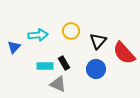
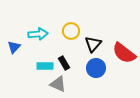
cyan arrow: moved 1 px up
black triangle: moved 5 px left, 3 px down
red semicircle: rotated 10 degrees counterclockwise
blue circle: moved 1 px up
